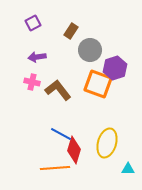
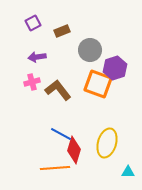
brown rectangle: moved 9 px left; rotated 35 degrees clockwise
pink cross: rotated 28 degrees counterclockwise
cyan triangle: moved 3 px down
